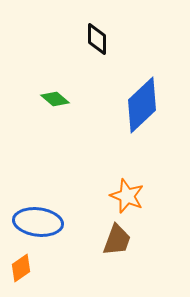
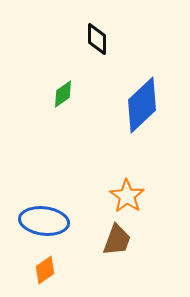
green diamond: moved 8 px right, 5 px up; rotated 76 degrees counterclockwise
orange star: rotated 12 degrees clockwise
blue ellipse: moved 6 px right, 1 px up
orange diamond: moved 24 px right, 2 px down
